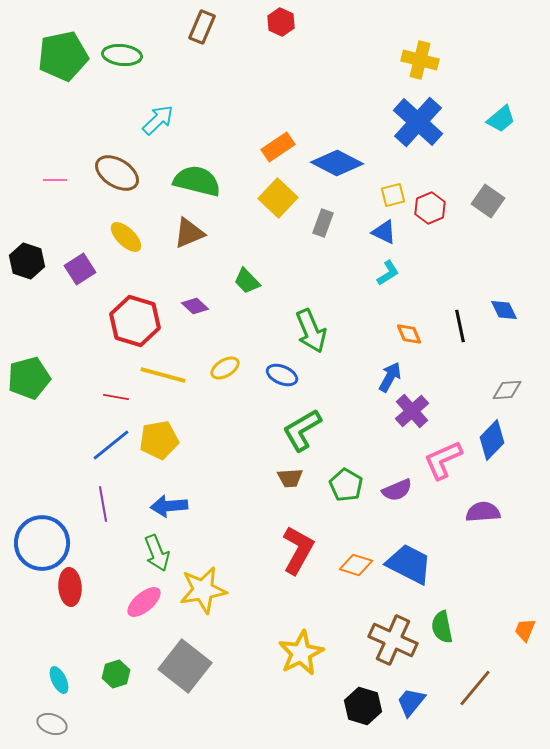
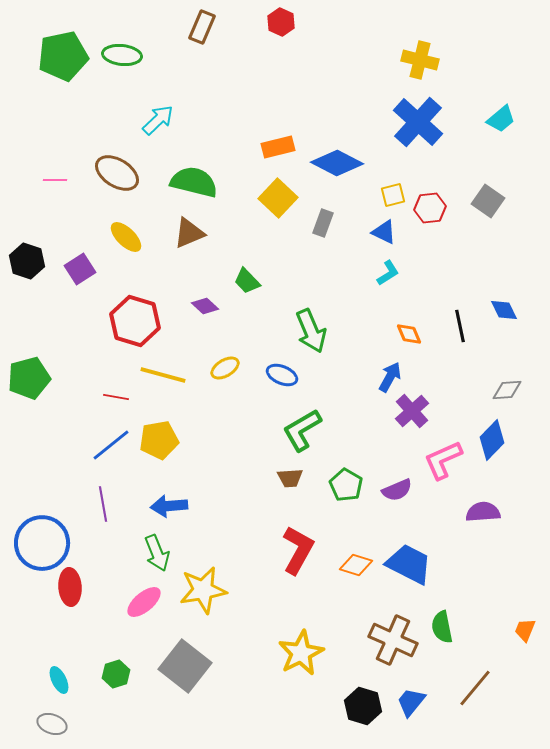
orange rectangle at (278, 147): rotated 20 degrees clockwise
green semicircle at (197, 181): moved 3 px left, 1 px down
red hexagon at (430, 208): rotated 16 degrees clockwise
purple diamond at (195, 306): moved 10 px right
